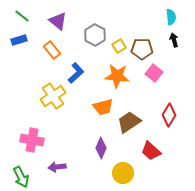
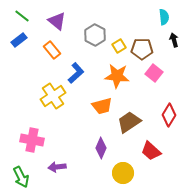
cyan semicircle: moved 7 px left
purple triangle: moved 1 px left
blue rectangle: rotated 21 degrees counterclockwise
orange trapezoid: moved 1 px left, 1 px up
